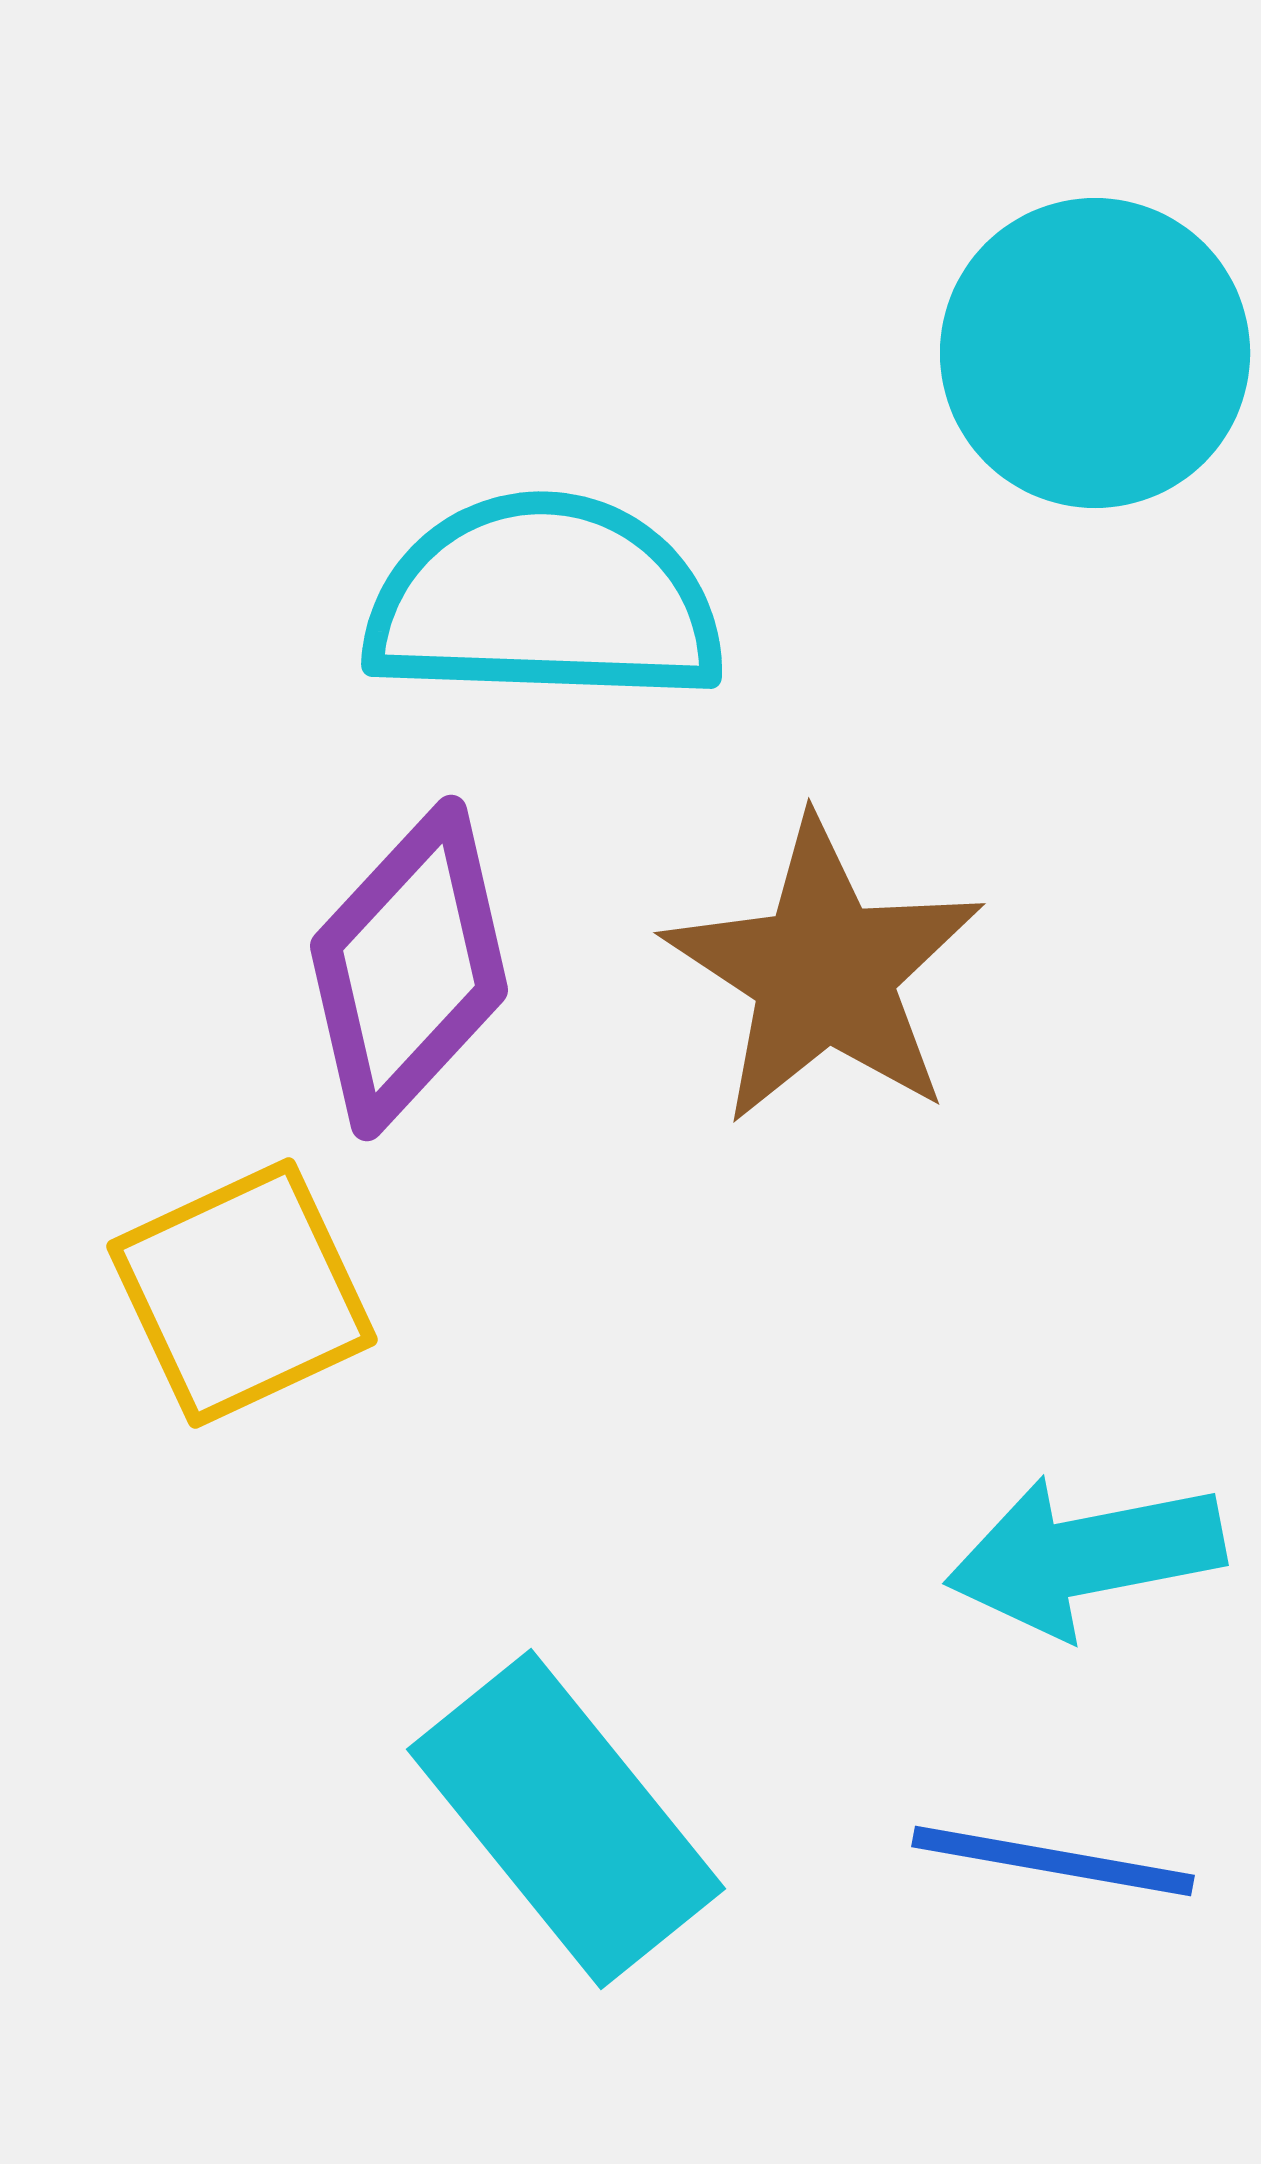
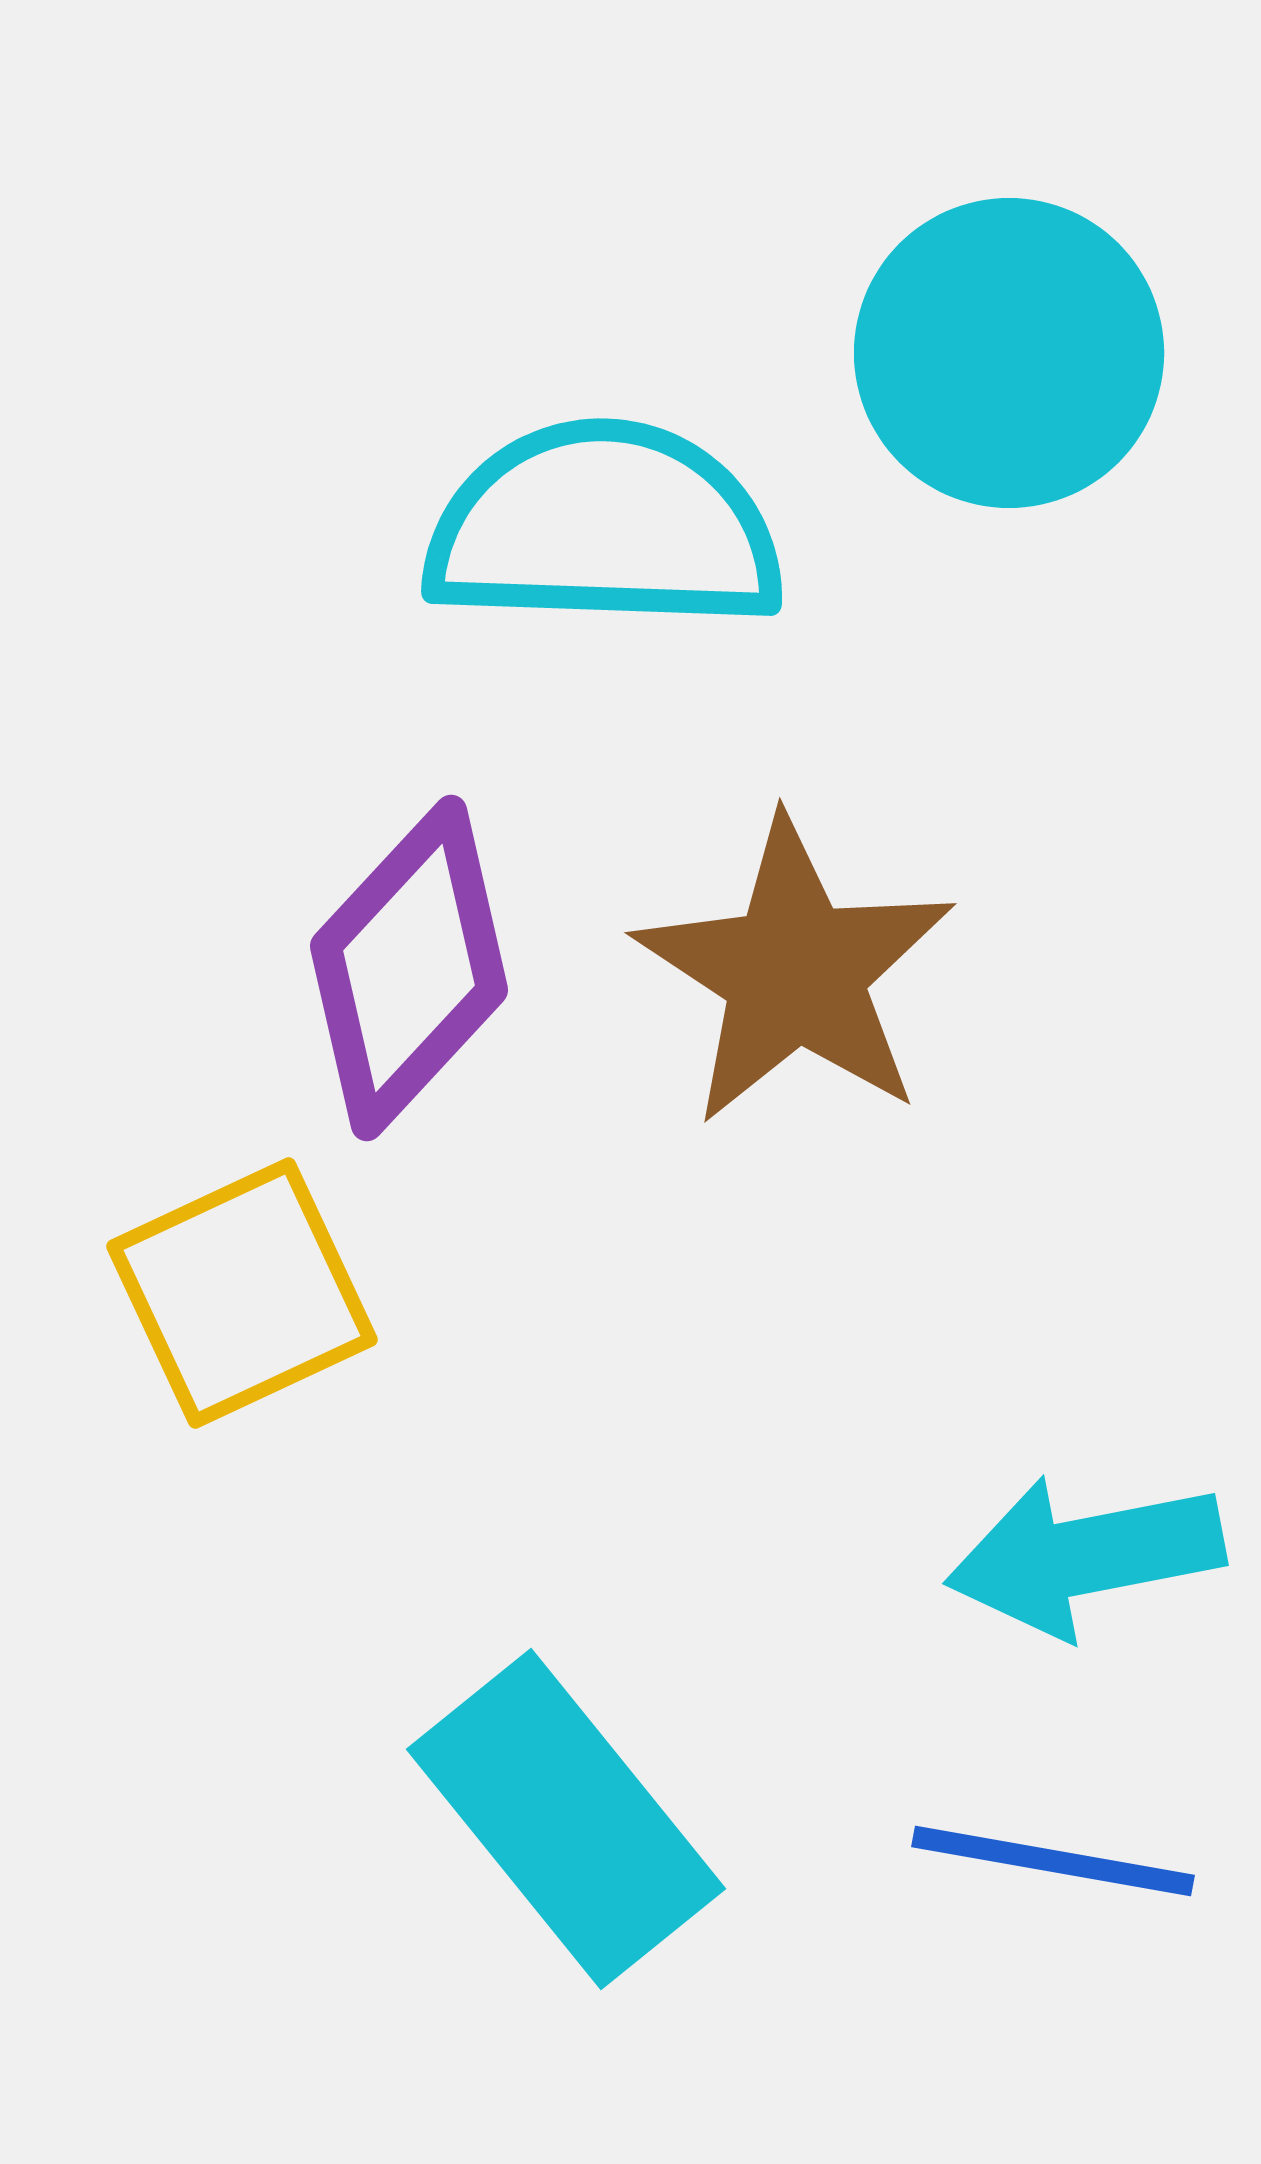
cyan circle: moved 86 px left
cyan semicircle: moved 60 px right, 73 px up
brown star: moved 29 px left
